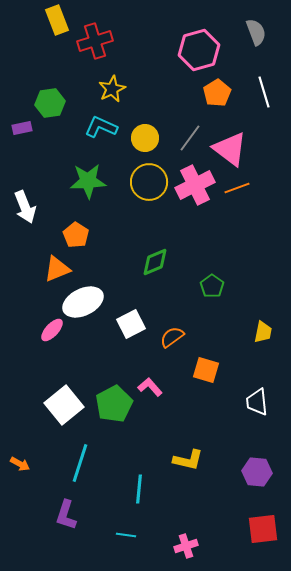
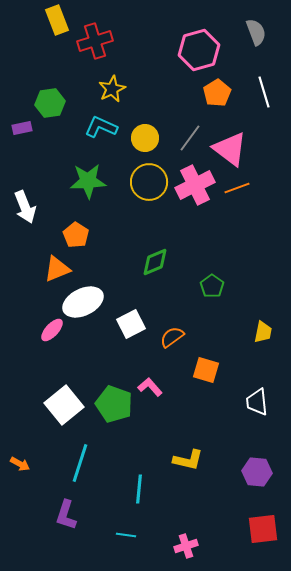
green pentagon at (114, 404): rotated 24 degrees counterclockwise
